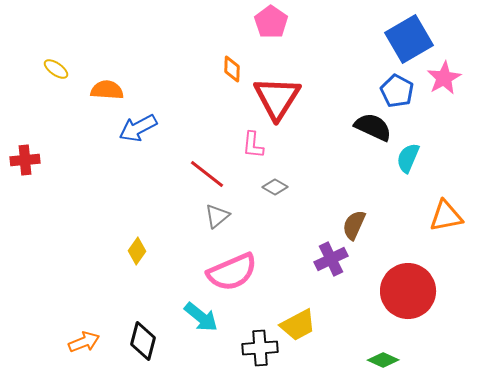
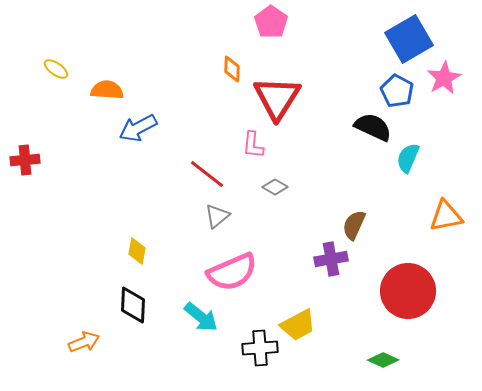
yellow diamond: rotated 24 degrees counterclockwise
purple cross: rotated 16 degrees clockwise
black diamond: moved 10 px left, 36 px up; rotated 12 degrees counterclockwise
